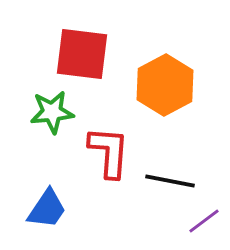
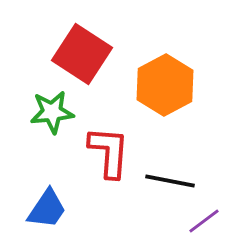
red square: rotated 26 degrees clockwise
